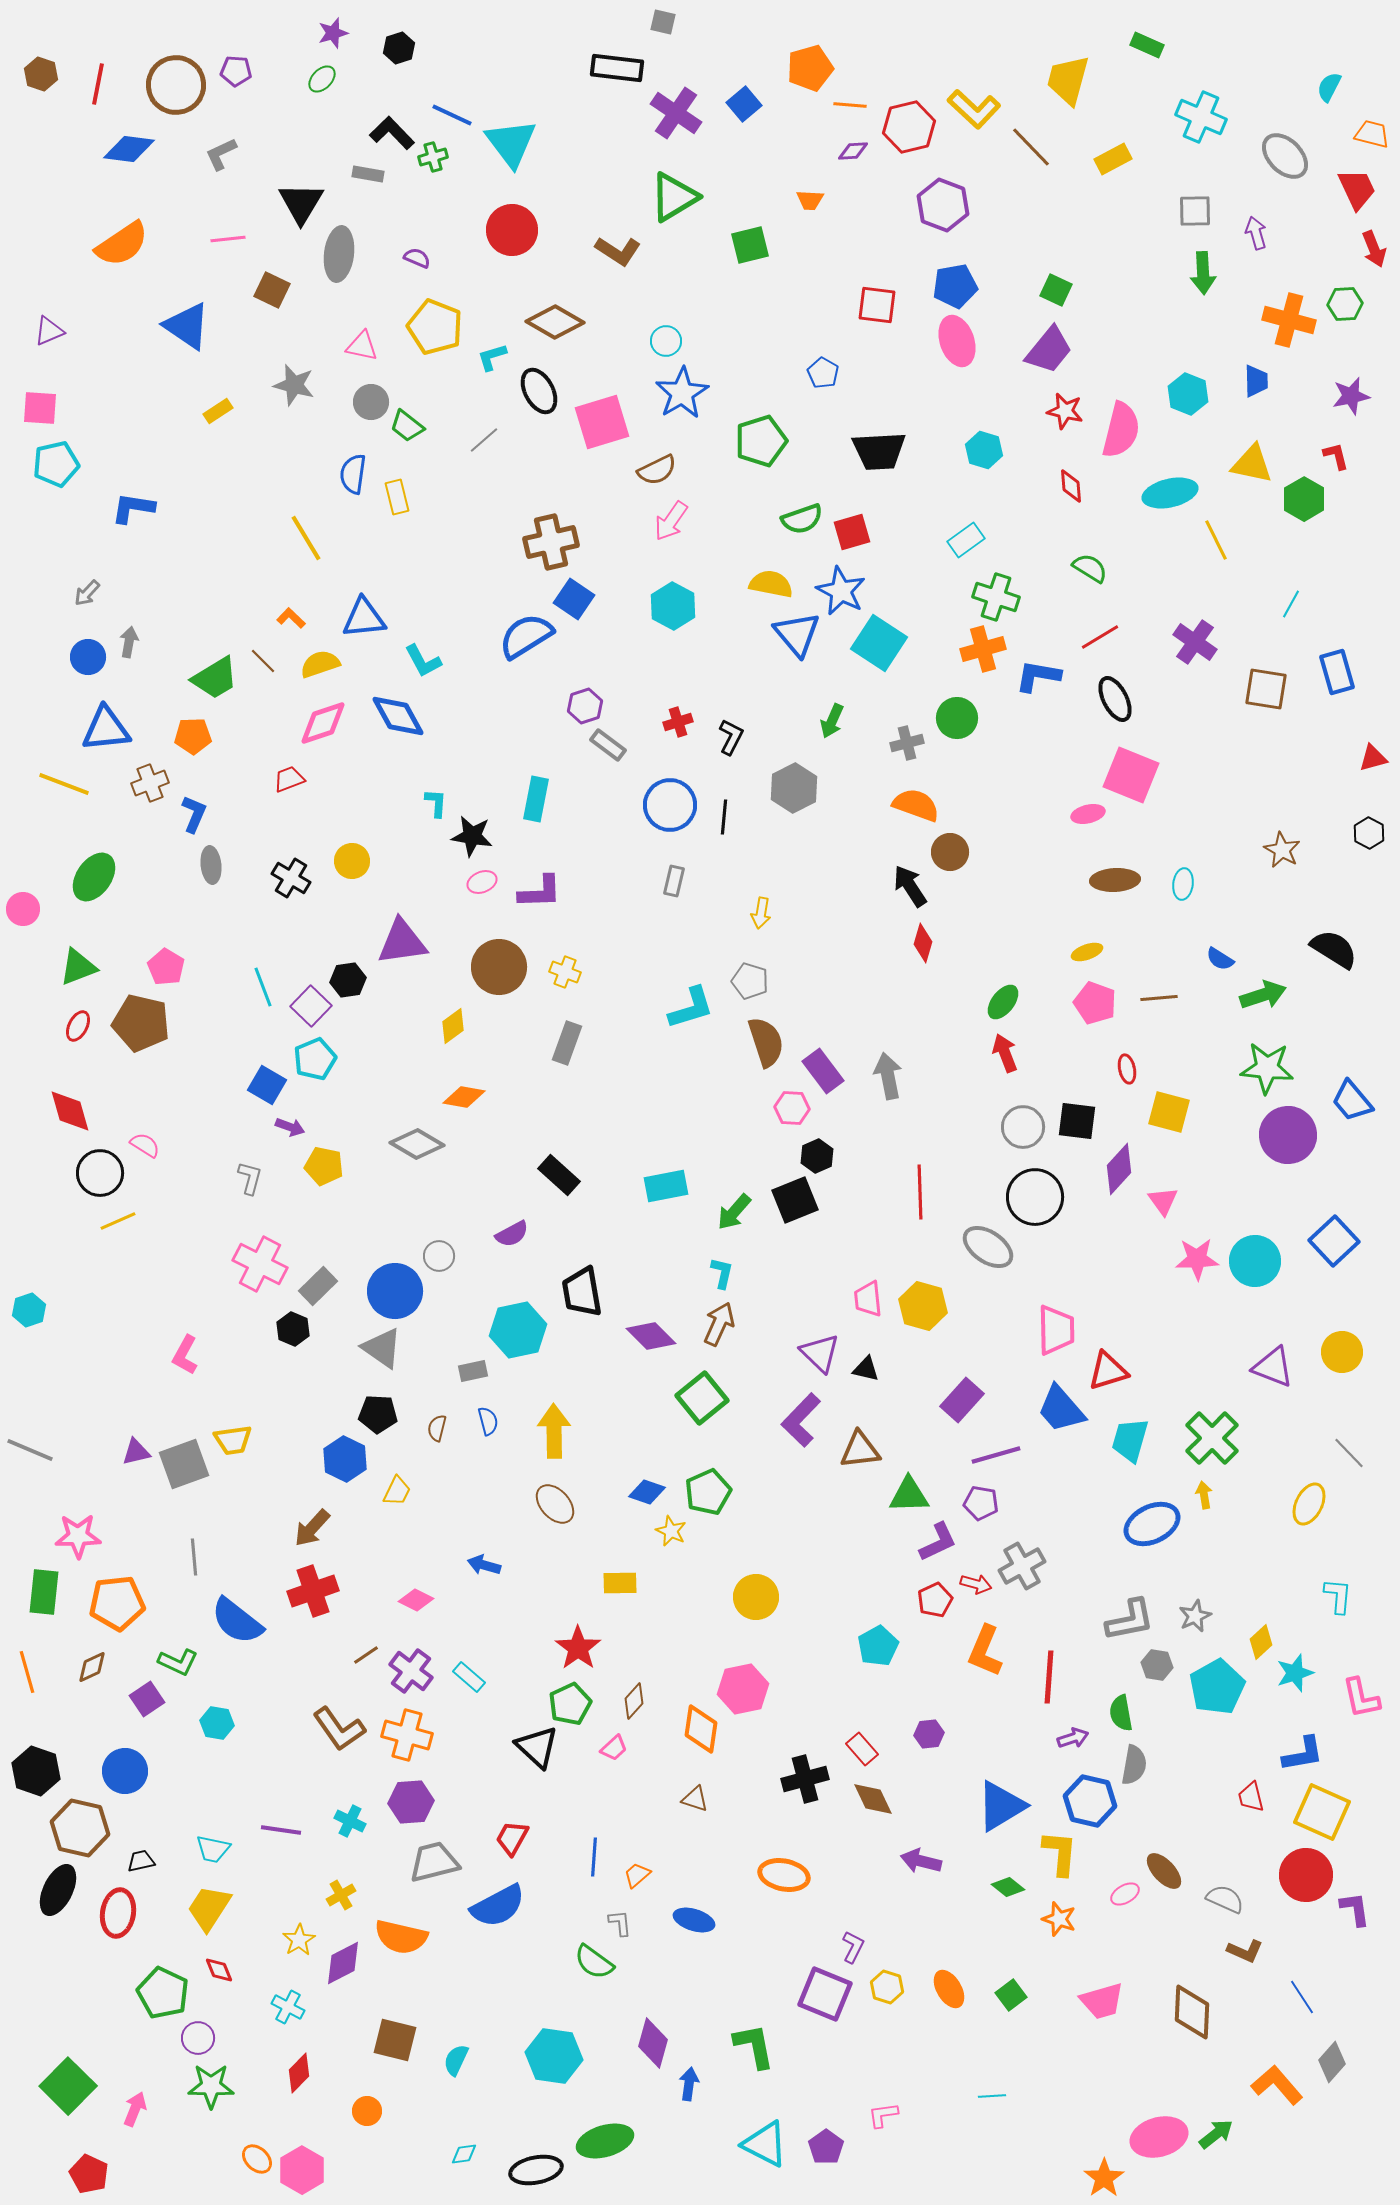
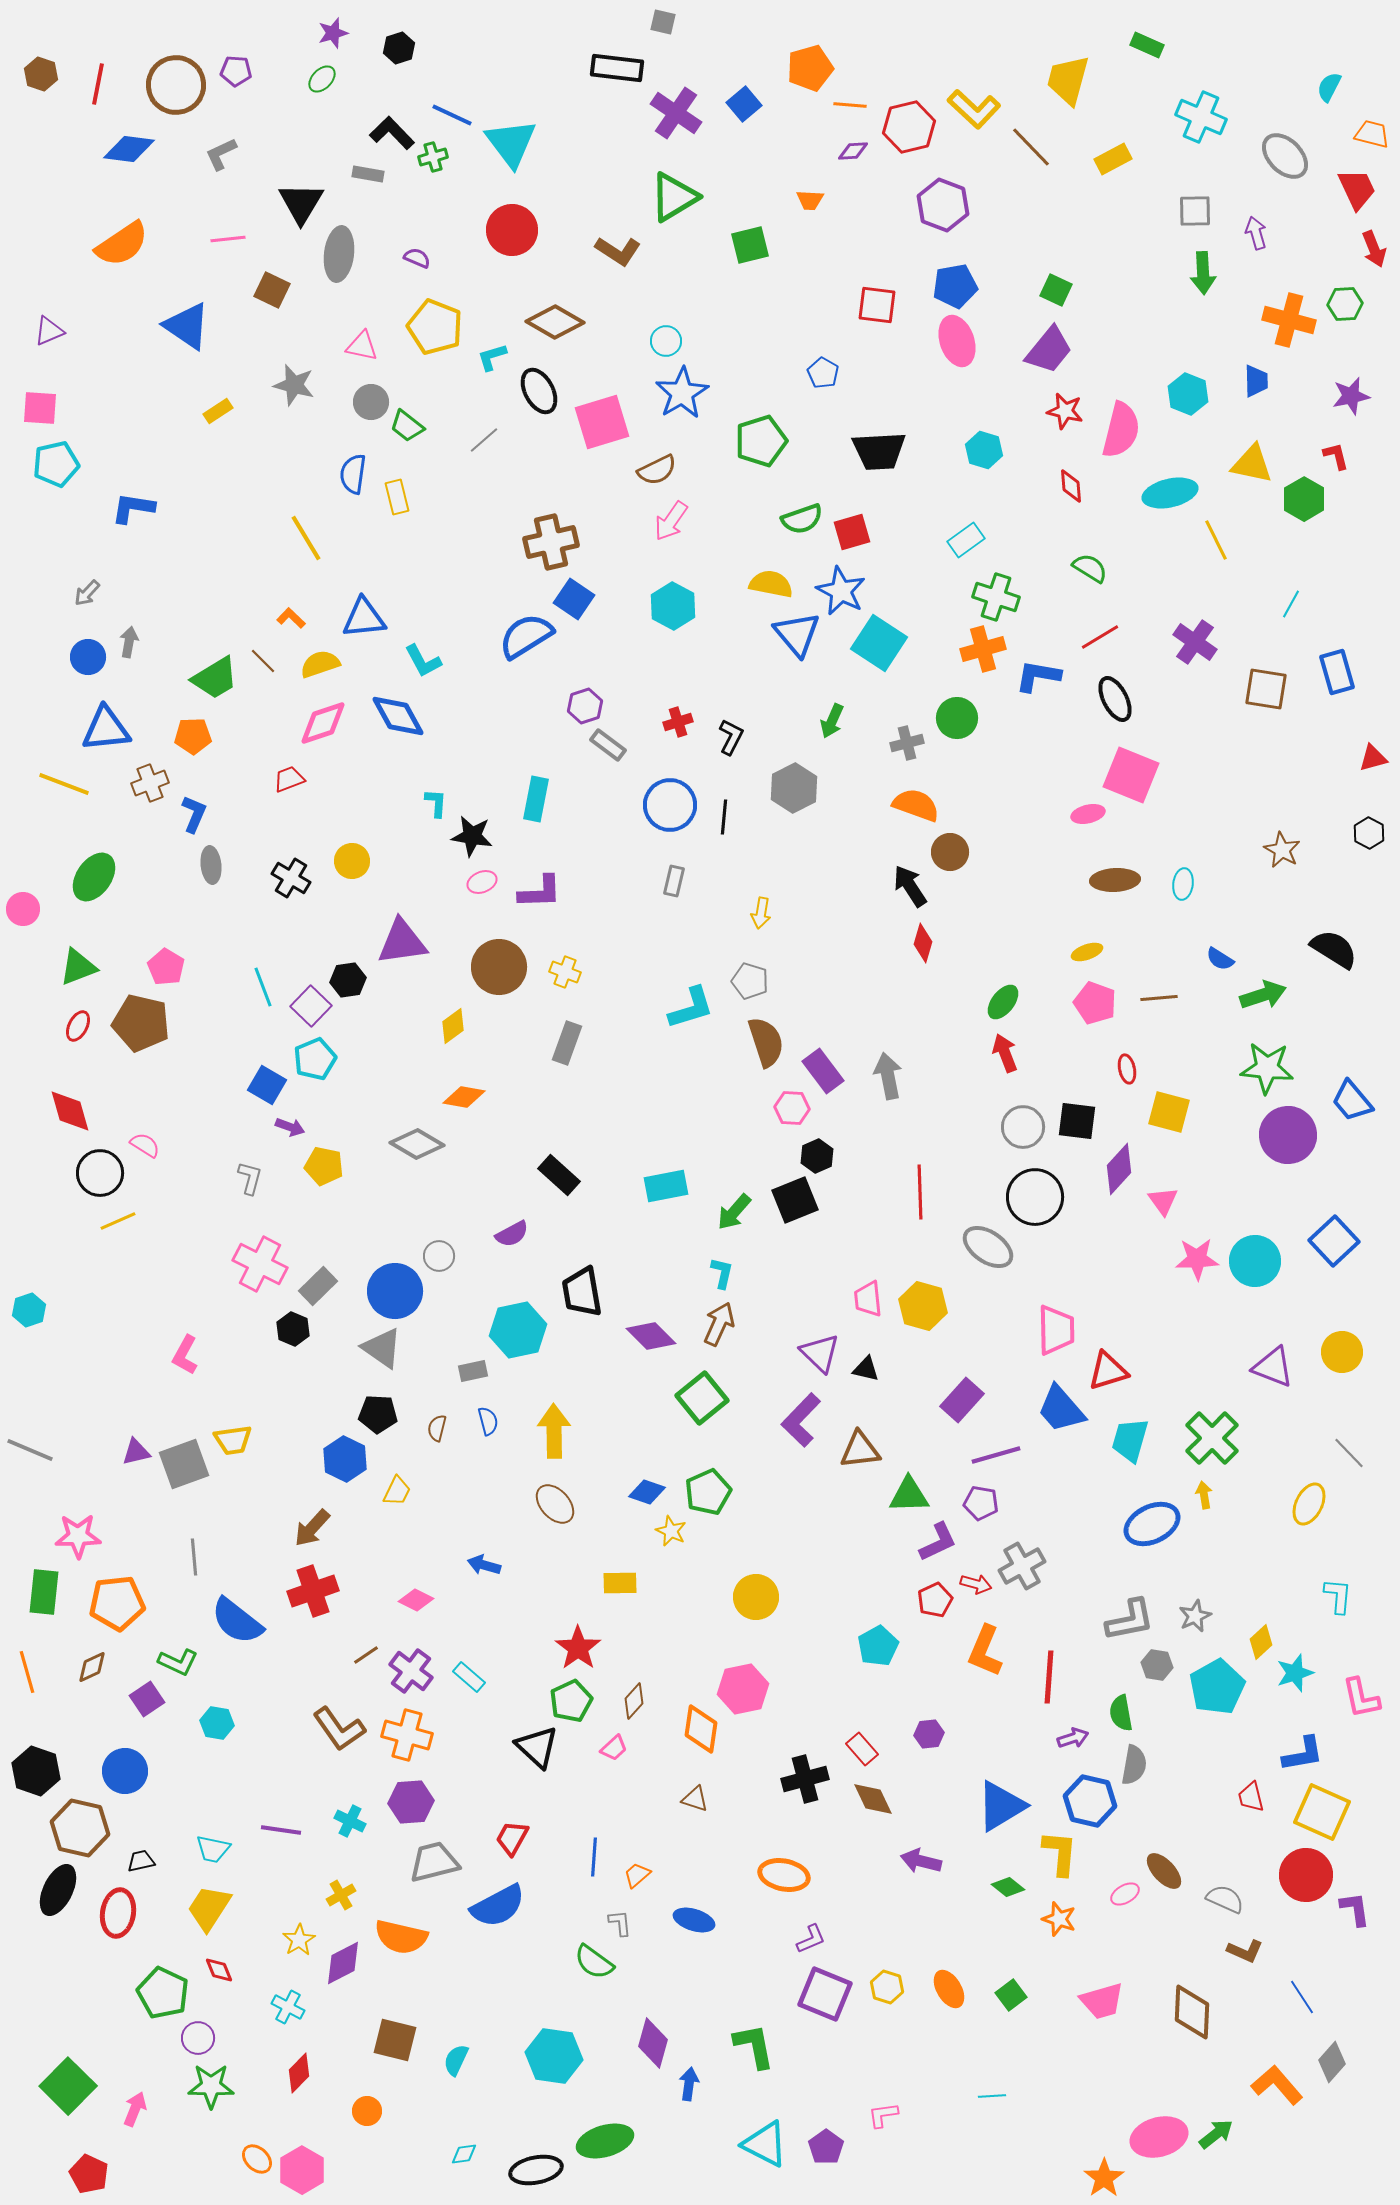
green pentagon at (570, 1704): moved 1 px right, 3 px up
purple L-shape at (853, 1947): moved 42 px left, 8 px up; rotated 40 degrees clockwise
